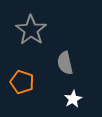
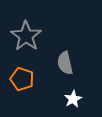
gray star: moved 5 px left, 6 px down
orange pentagon: moved 3 px up
